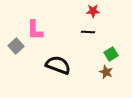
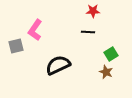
pink L-shape: rotated 35 degrees clockwise
gray square: rotated 28 degrees clockwise
black semicircle: rotated 45 degrees counterclockwise
